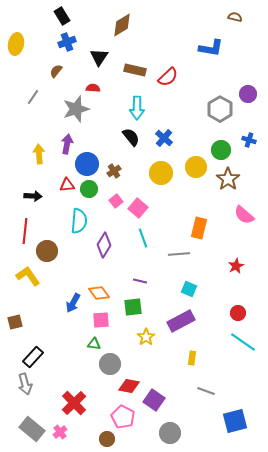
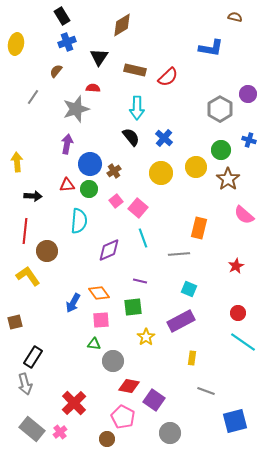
yellow arrow at (39, 154): moved 22 px left, 8 px down
blue circle at (87, 164): moved 3 px right
purple diamond at (104, 245): moved 5 px right, 5 px down; rotated 35 degrees clockwise
black rectangle at (33, 357): rotated 10 degrees counterclockwise
gray circle at (110, 364): moved 3 px right, 3 px up
